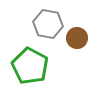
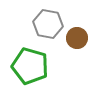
green pentagon: rotated 12 degrees counterclockwise
